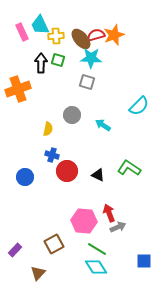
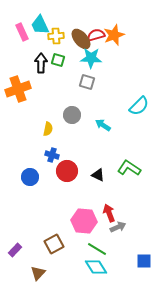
blue circle: moved 5 px right
